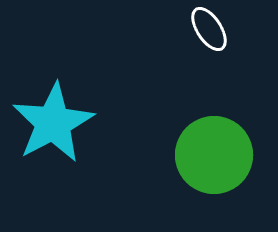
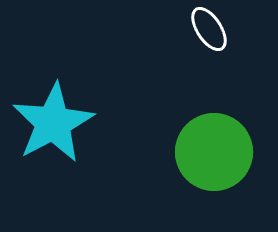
green circle: moved 3 px up
